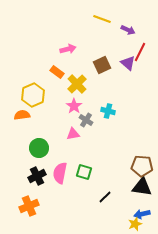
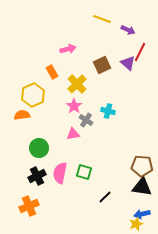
orange rectangle: moved 5 px left; rotated 24 degrees clockwise
yellow star: moved 1 px right
